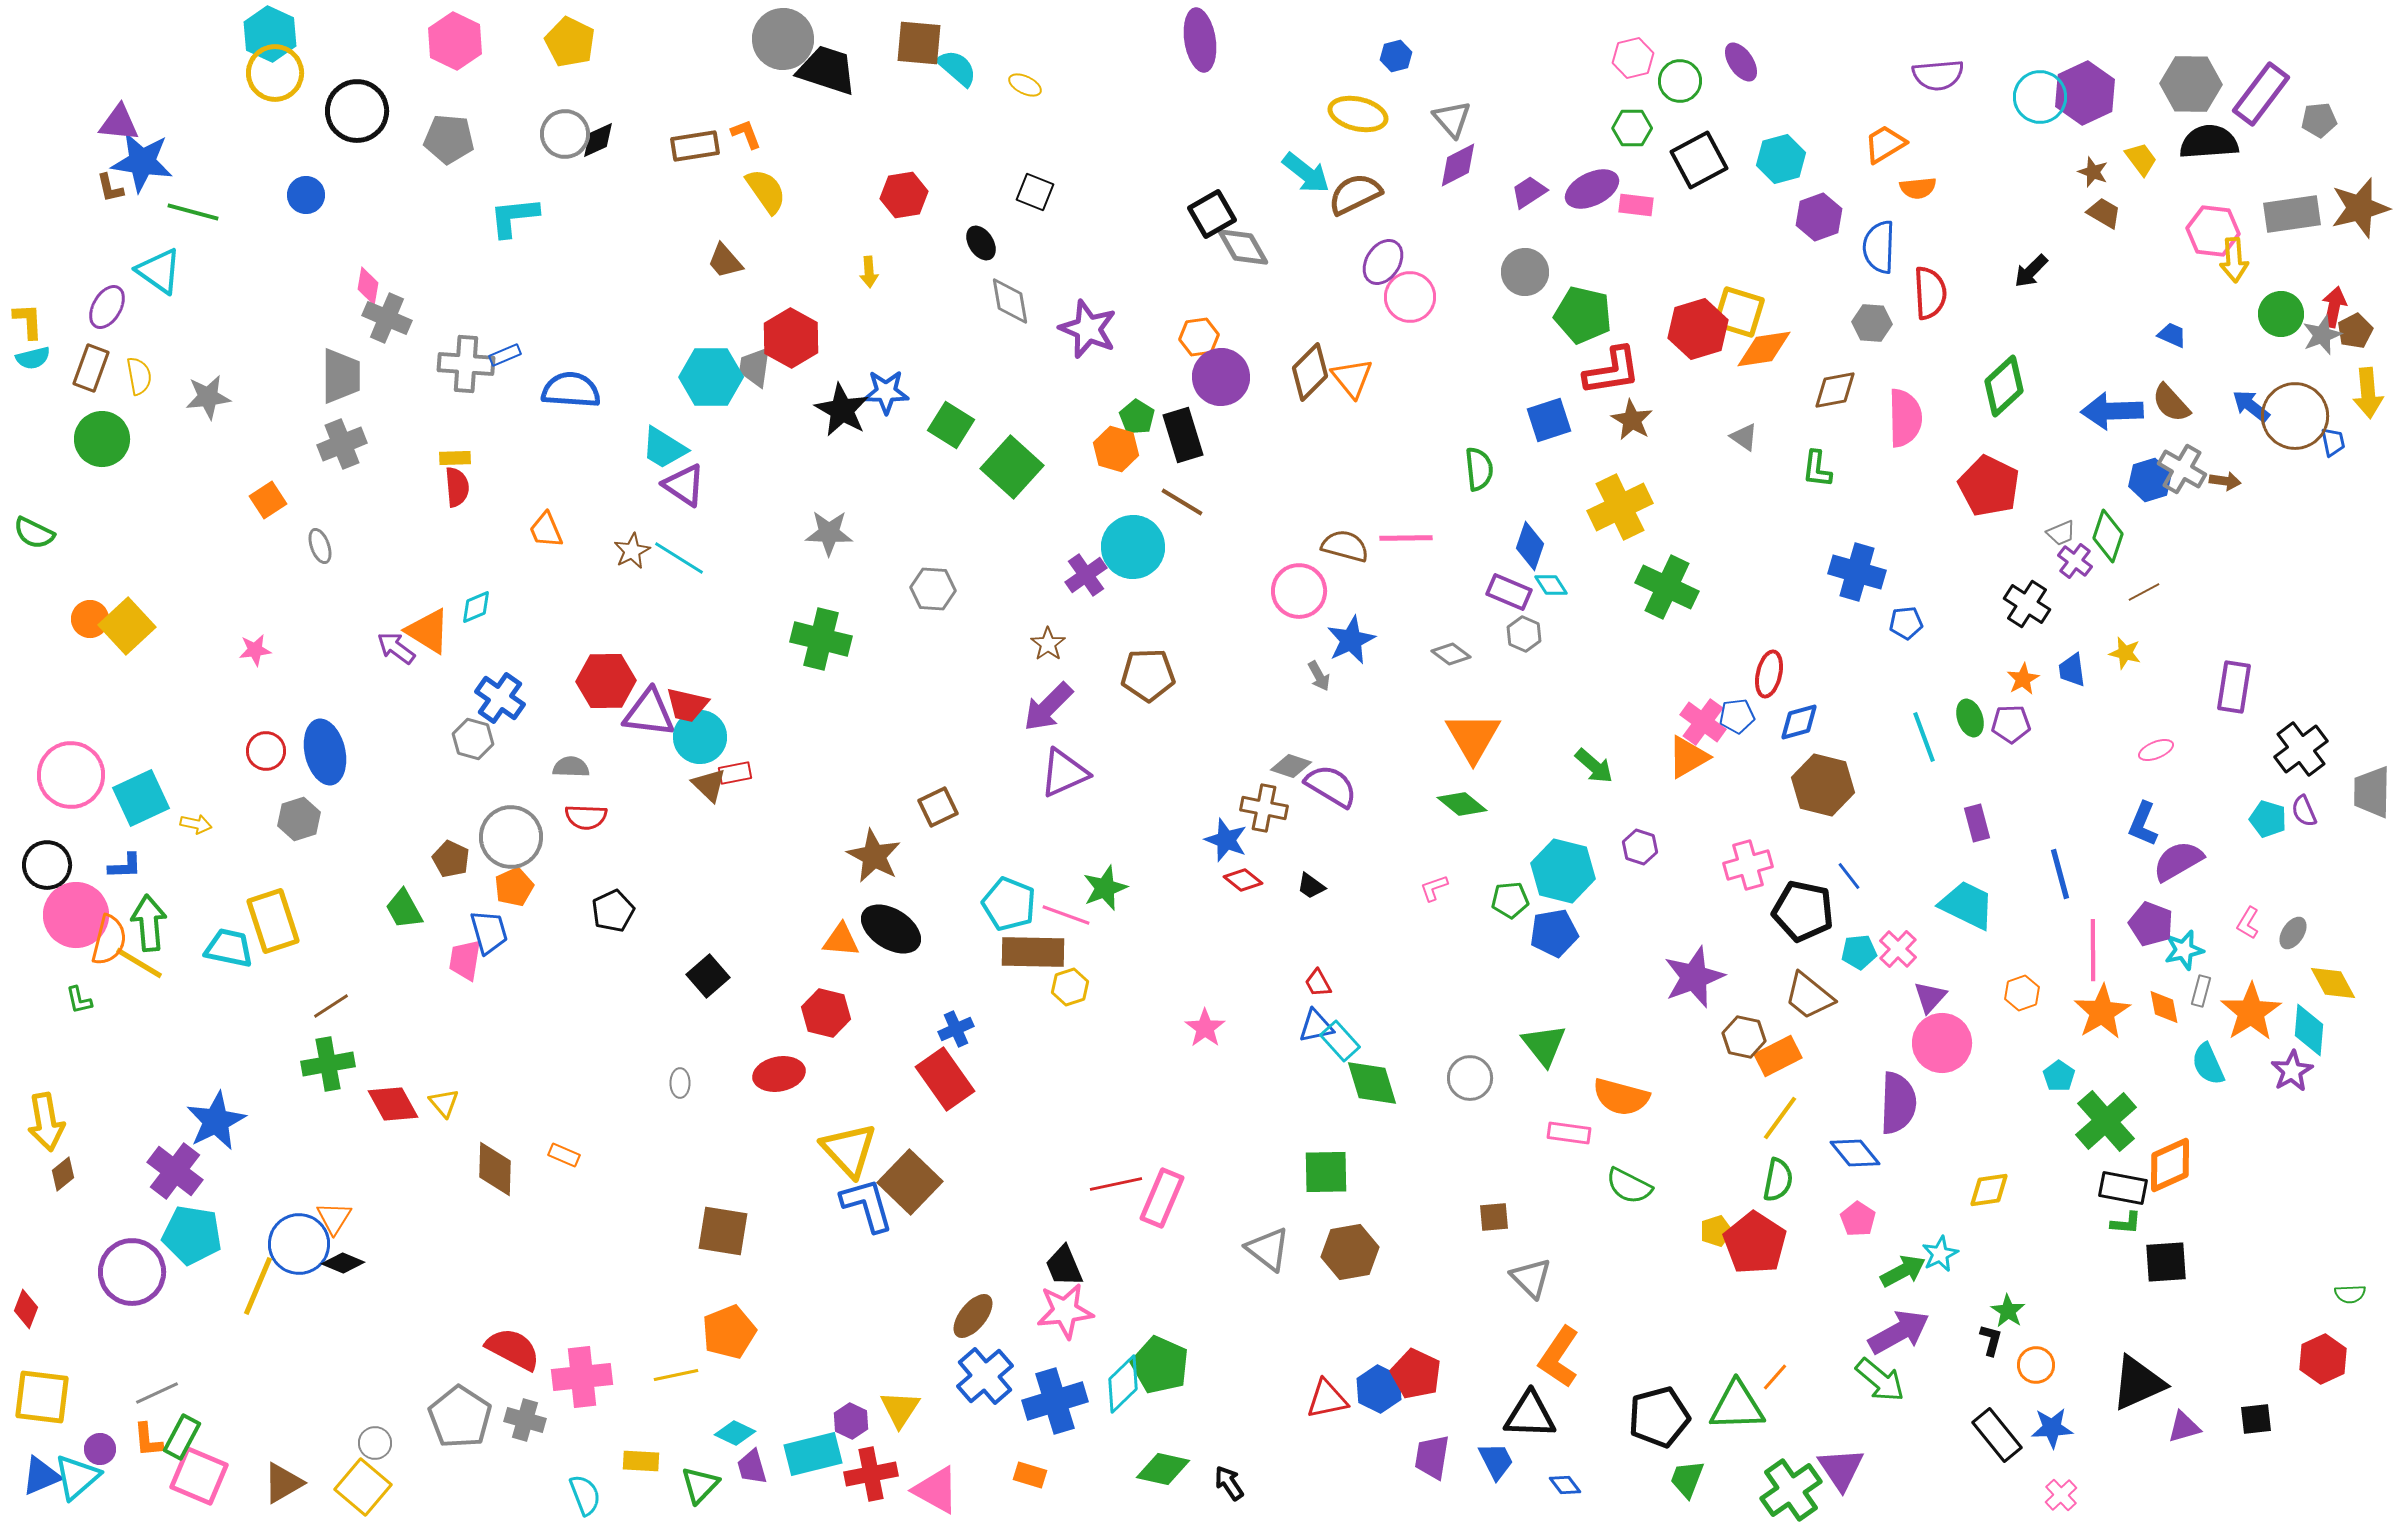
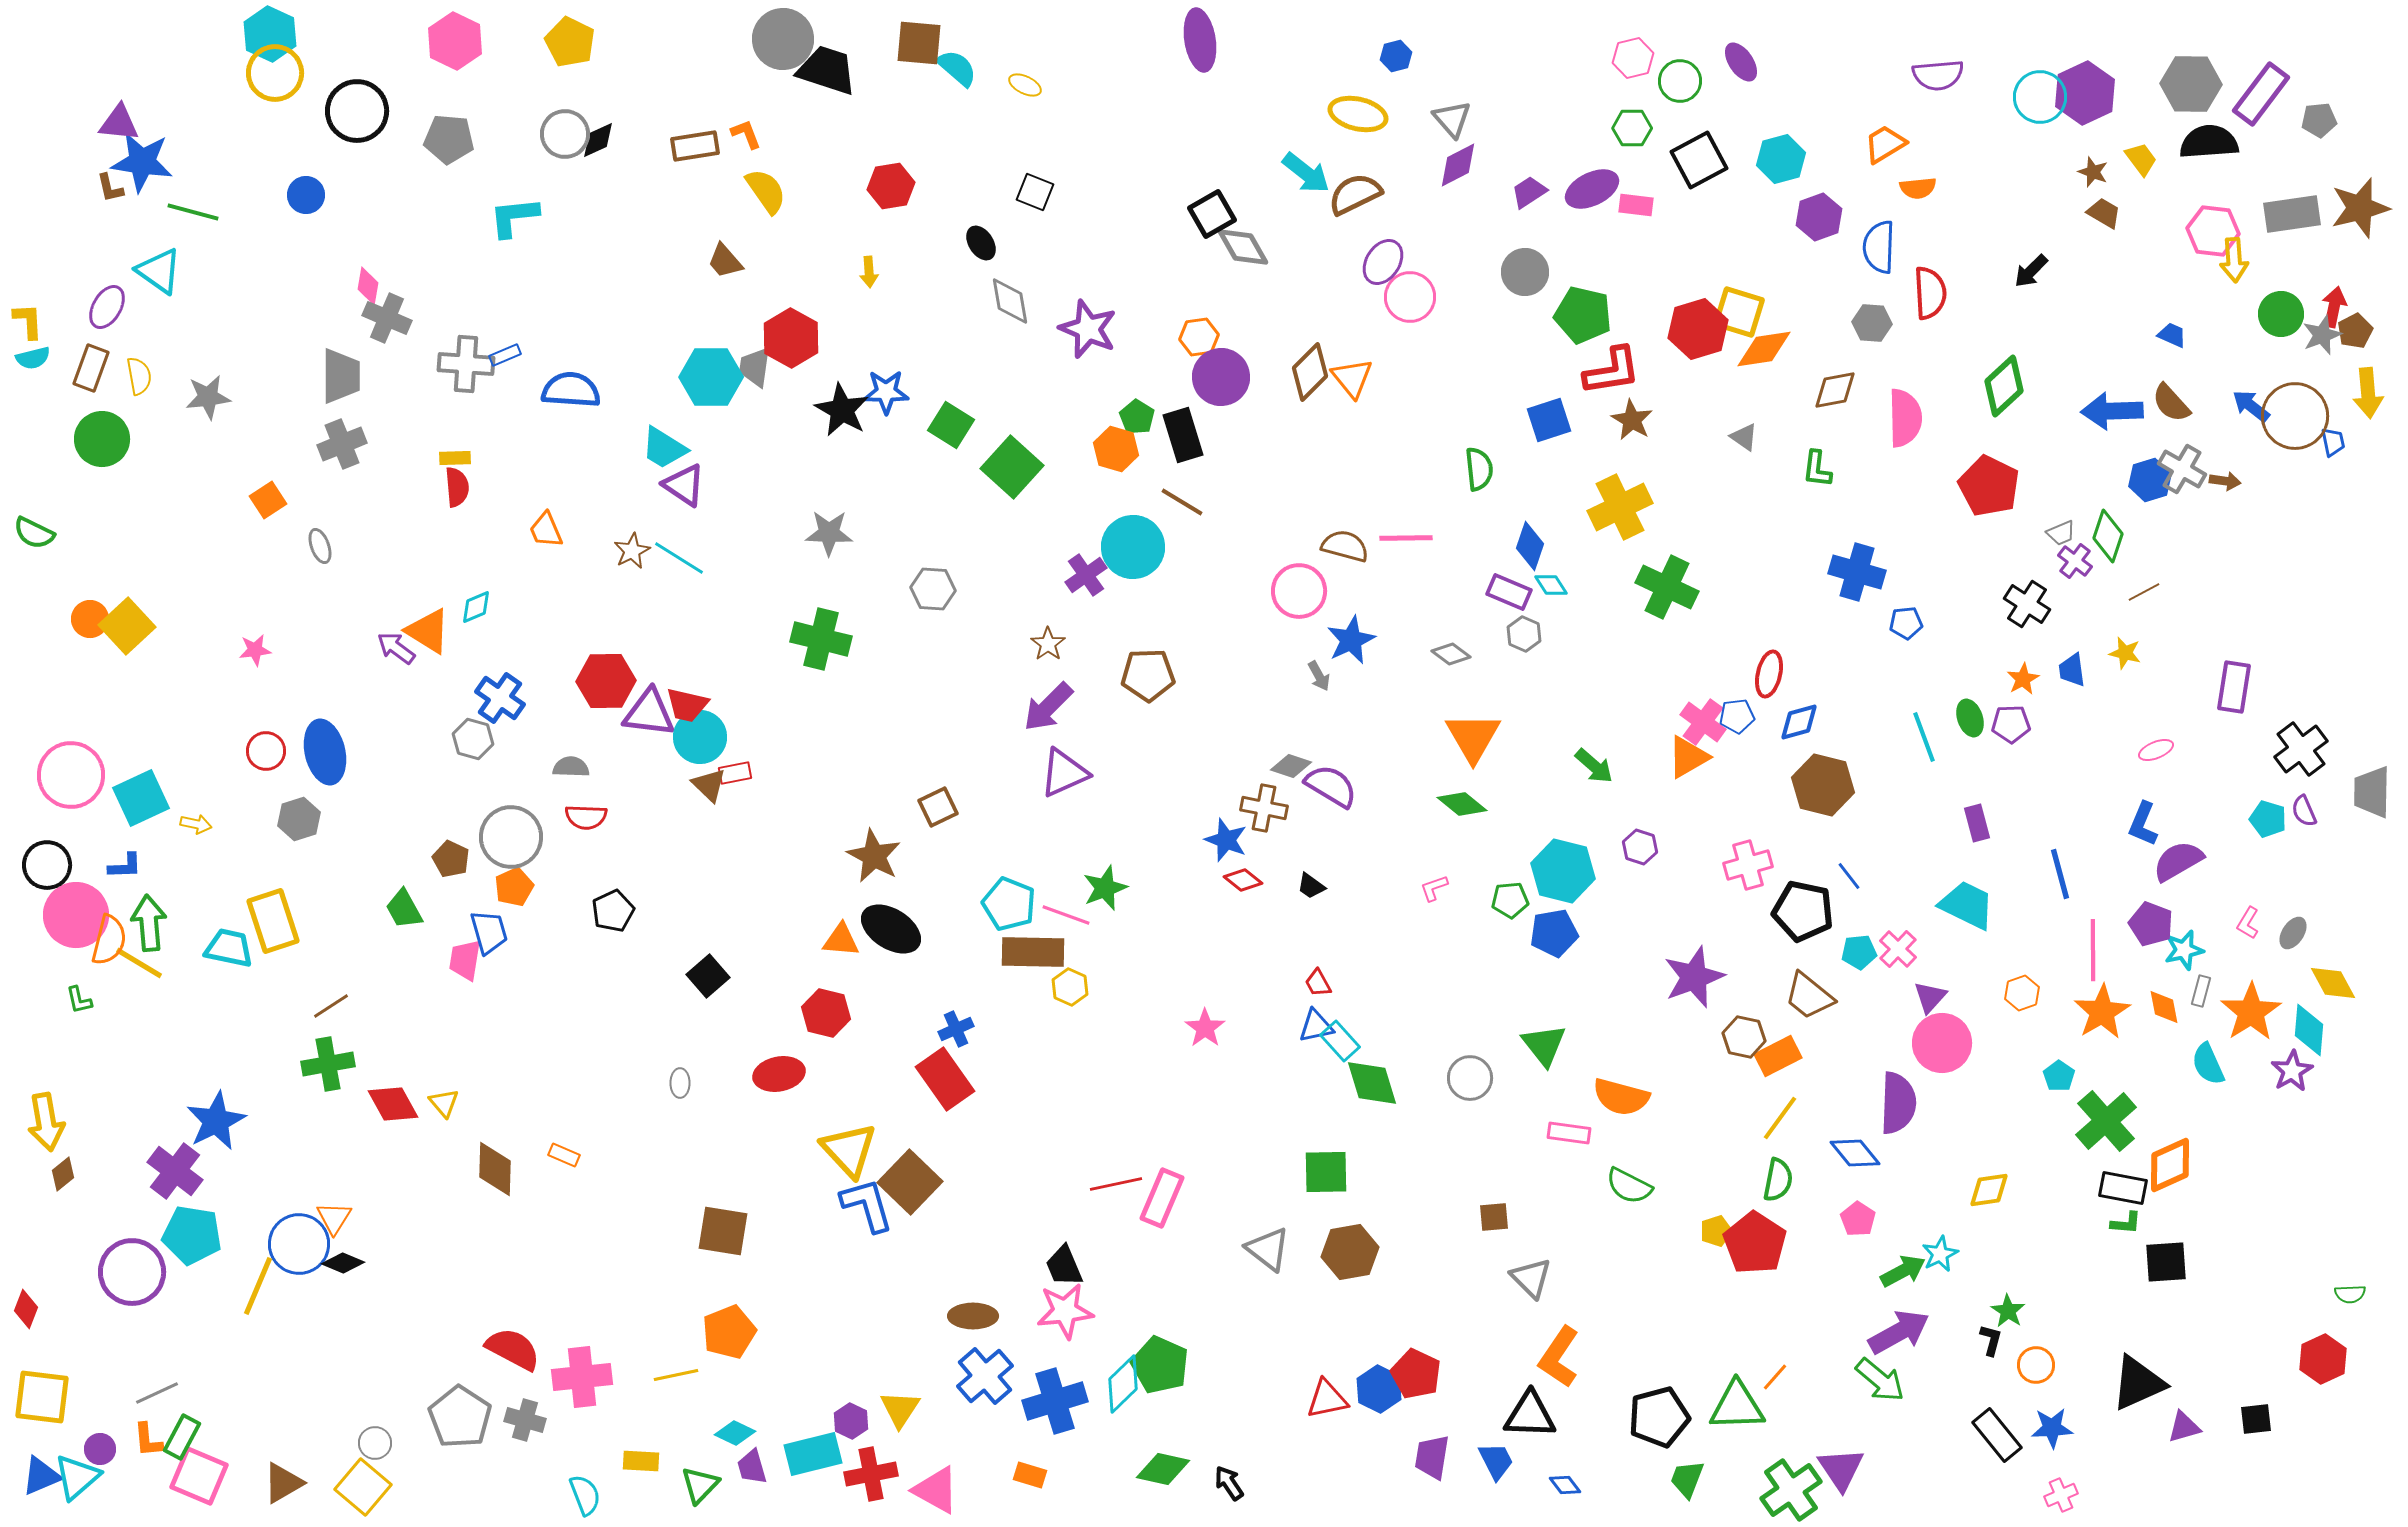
red hexagon at (904, 195): moved 13 px left, 9 px up
yellow hexagon at (1070, 987): rotated 18 degrees counterclockwise
brown ellipse at (973, 1316): rotated 51 degrees clockwise
pink cross at (2061, 1495): rotated 20 degrees clockwise
